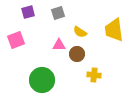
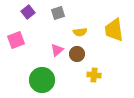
purple square: rotated 24 degrees counterclockwise
yellow semicircle: rotated 40 degrees counterclockwise
pink triangle: moved 2 px left, 5 px down; rotated 40 degrees counterclockwise
